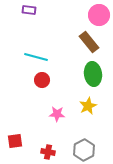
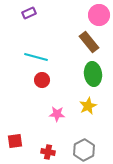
purple rectangle: moved 3 px down; rotated 32 degrees counterclockwise
